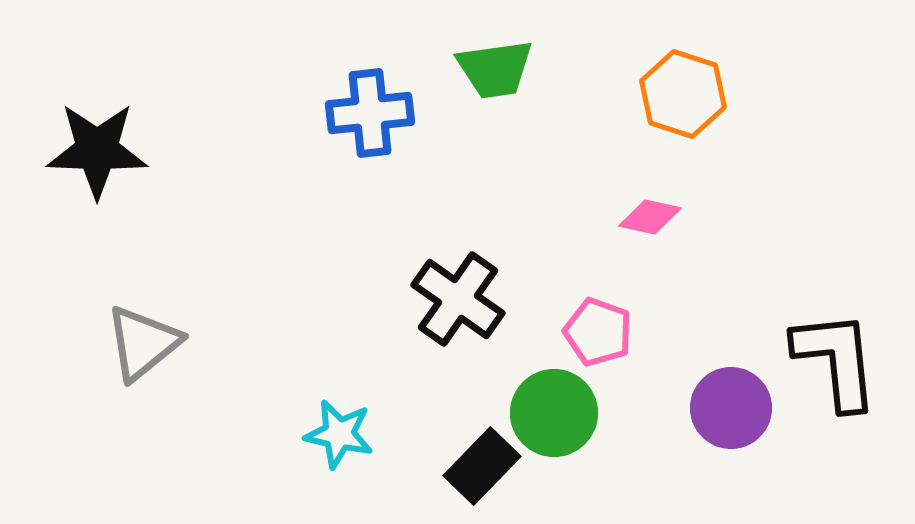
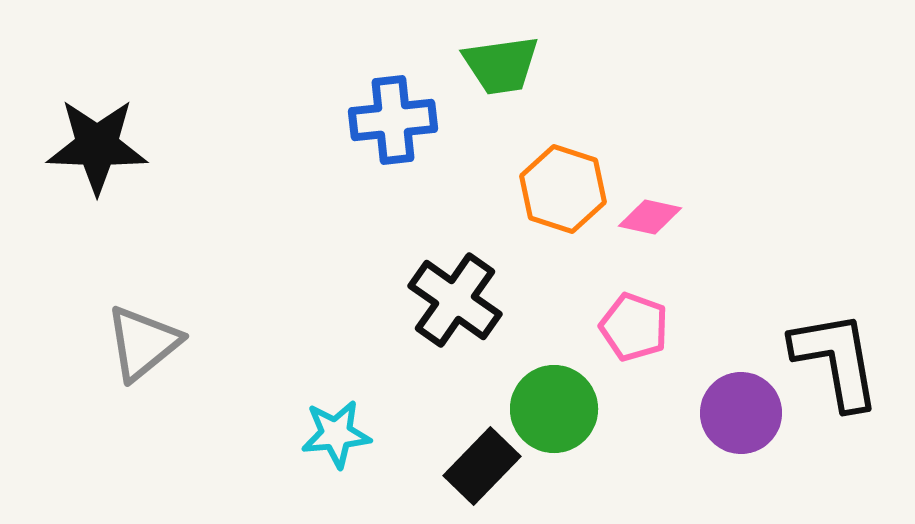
green trapezoid: moved 6 px right, 4 px up
orange hexagon: moved 120 px left, 95 px down
blue cross: moved 23 px right, 7 px down
black star: moved 4 px up
black cross: moved 3 px left, 1 px down
pink pentagon: moved 36 px right, 5 px up
black L-shape: rotated 4 degrees counterclockwise
purple circle: moved 10 px right, 5 px down
green circle: moved 4 px up
cyan star: moved 3 px left; rotated 18 degrees counterclockwise
